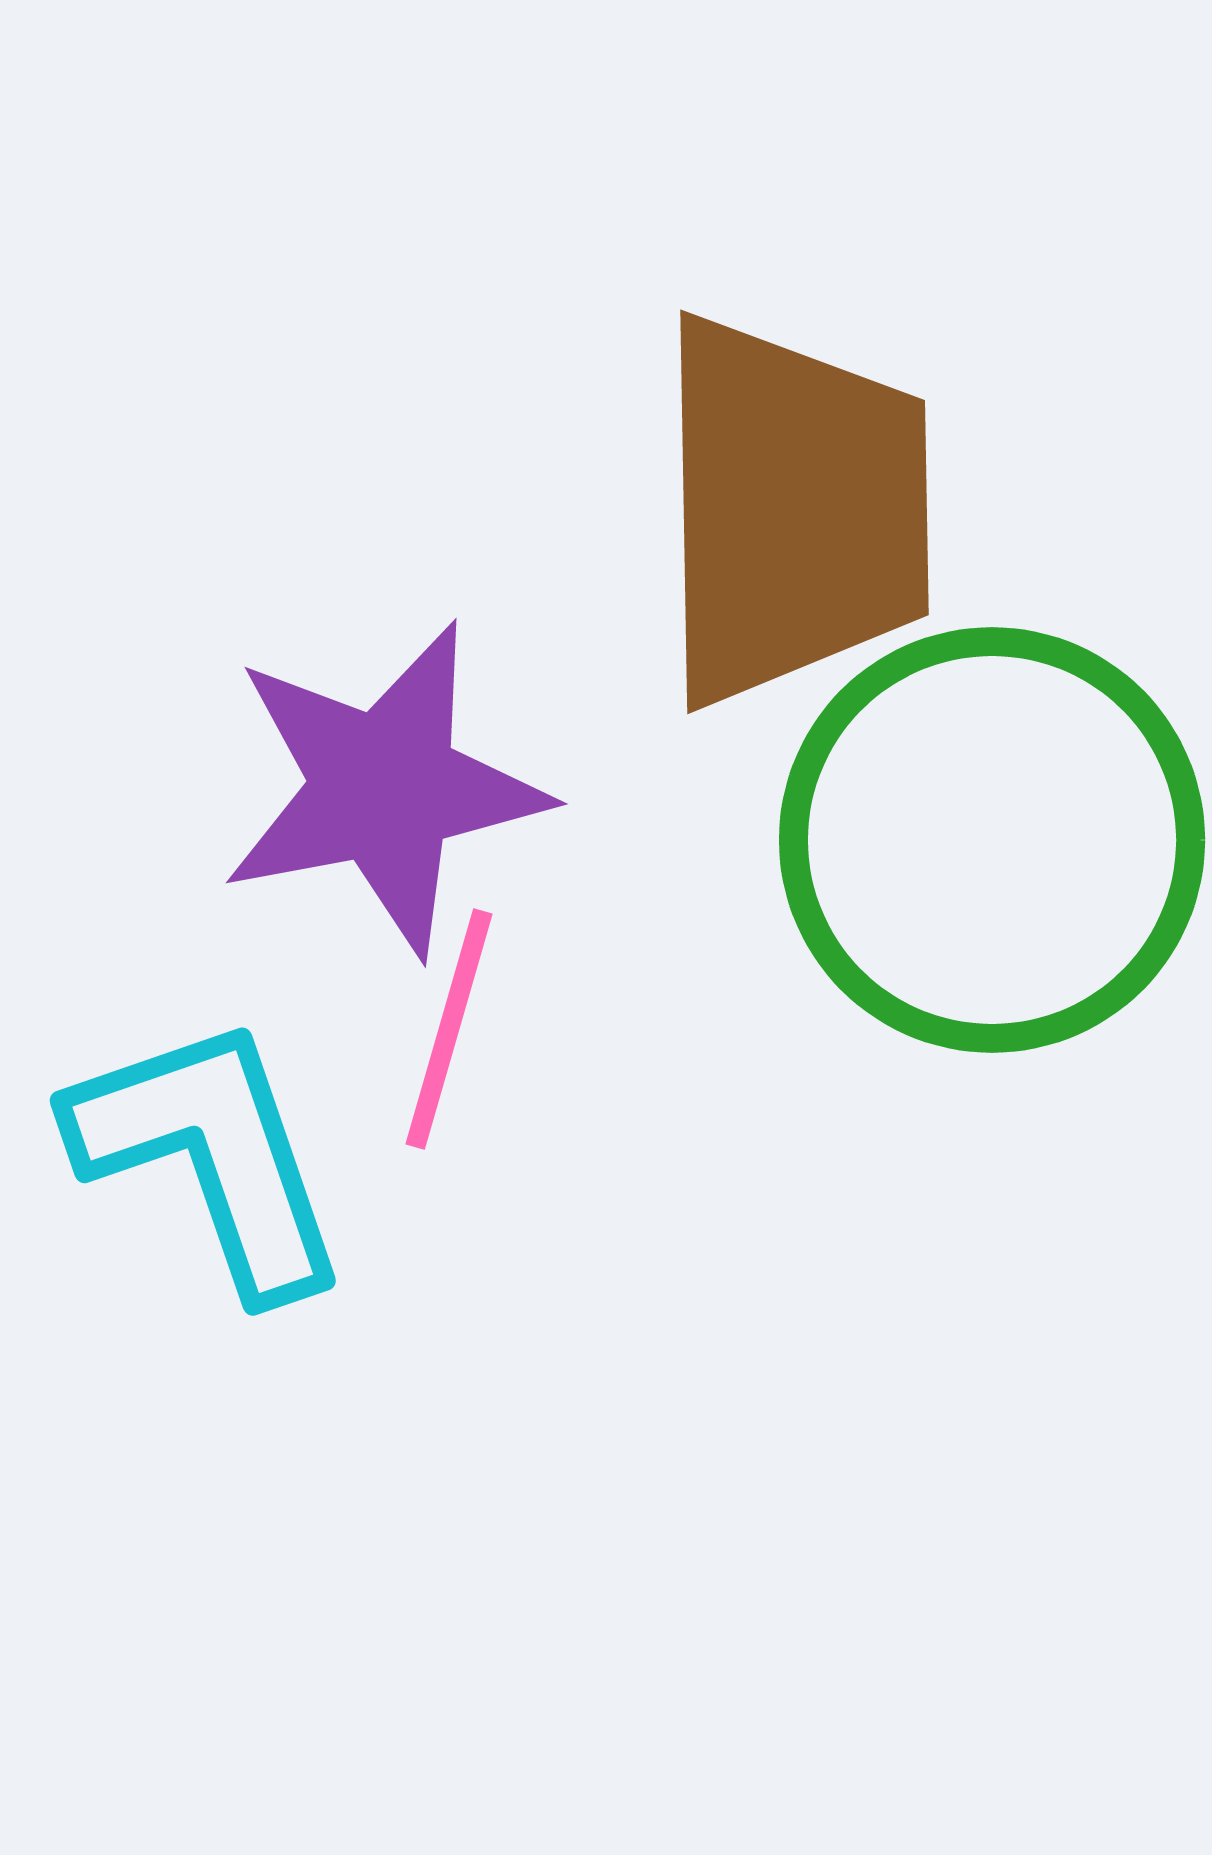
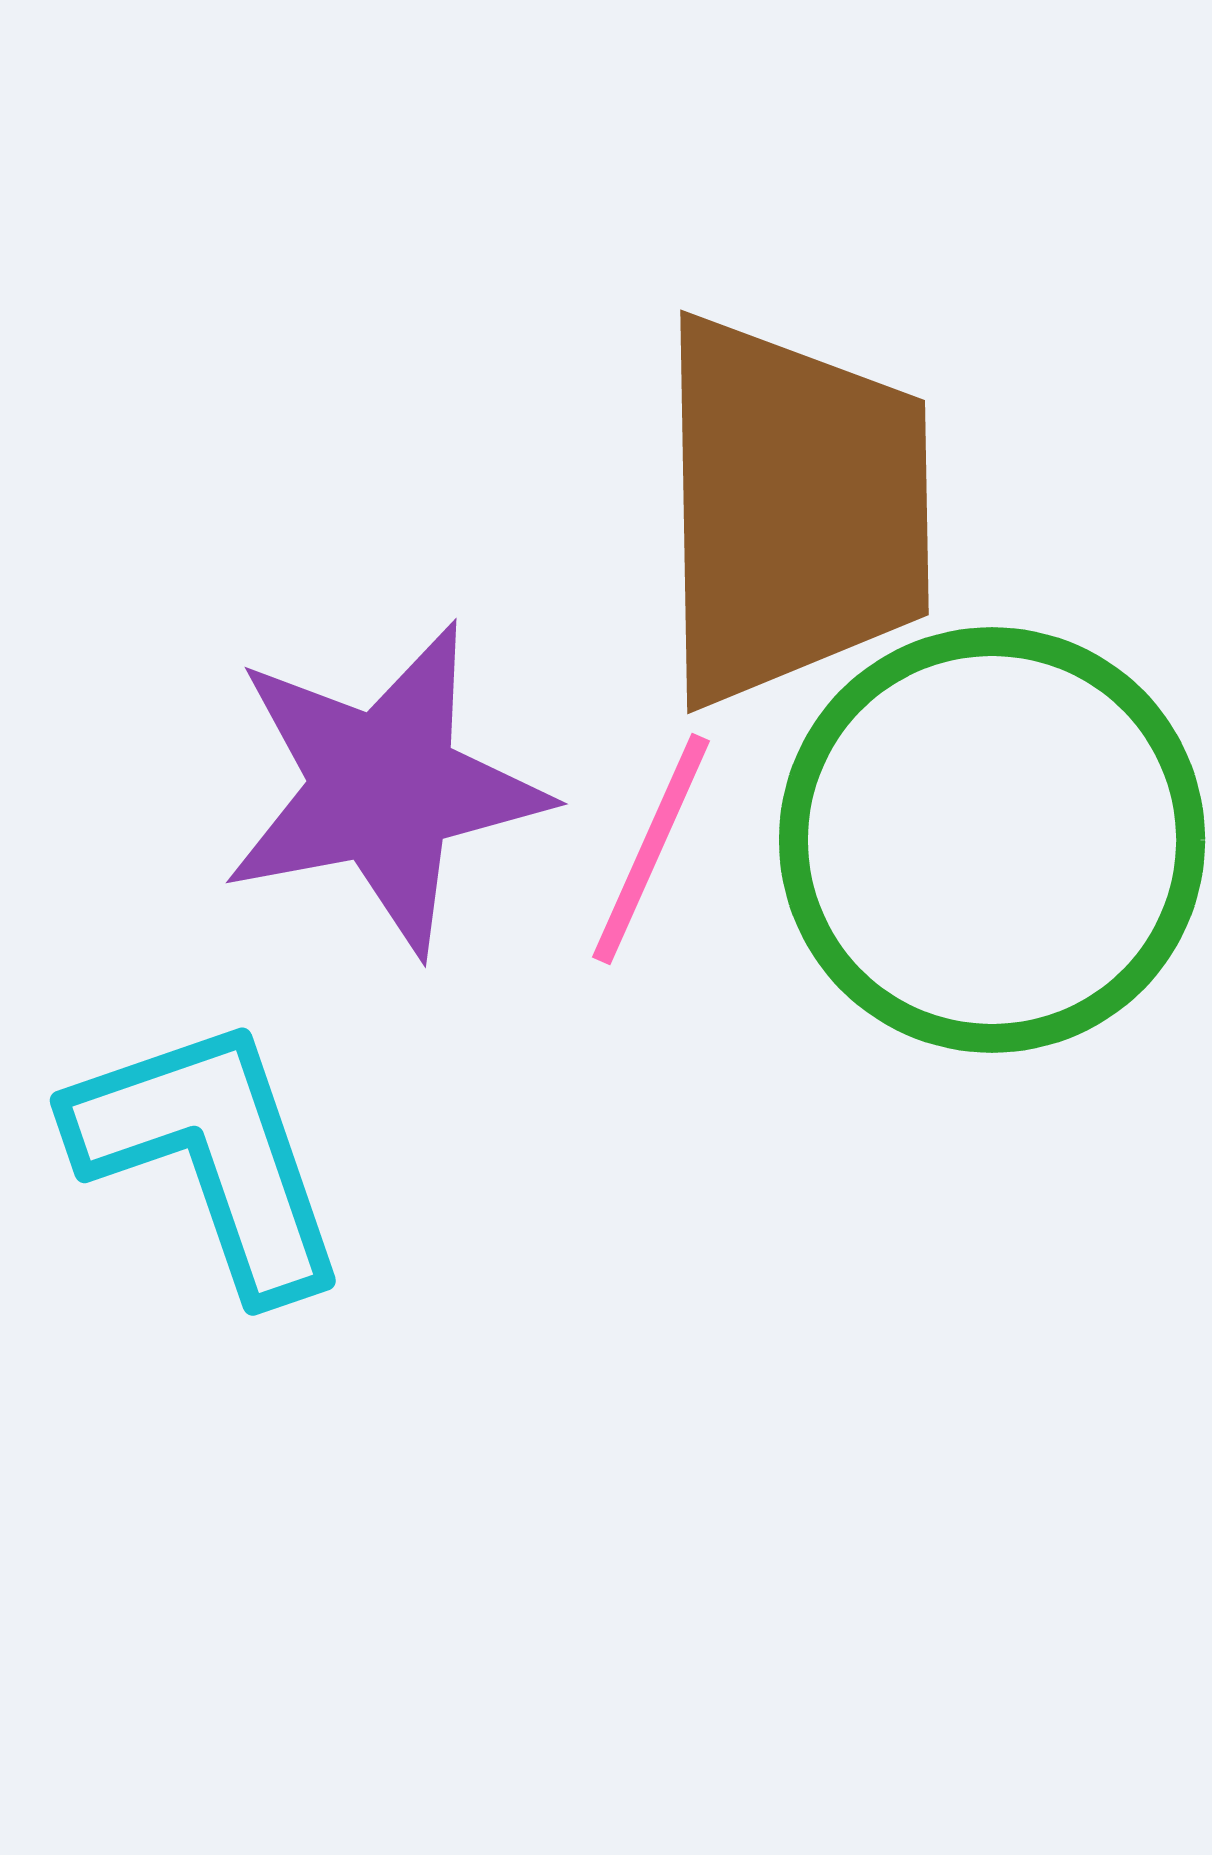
pink line: moved 202 px right, 180 px up; rotated 8 degrees clockwise
